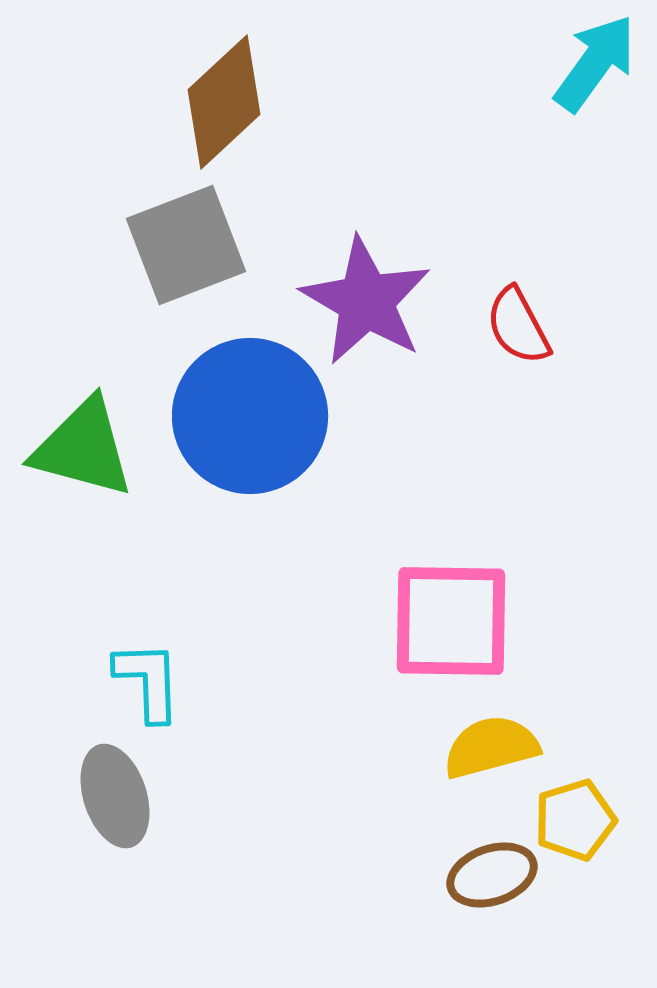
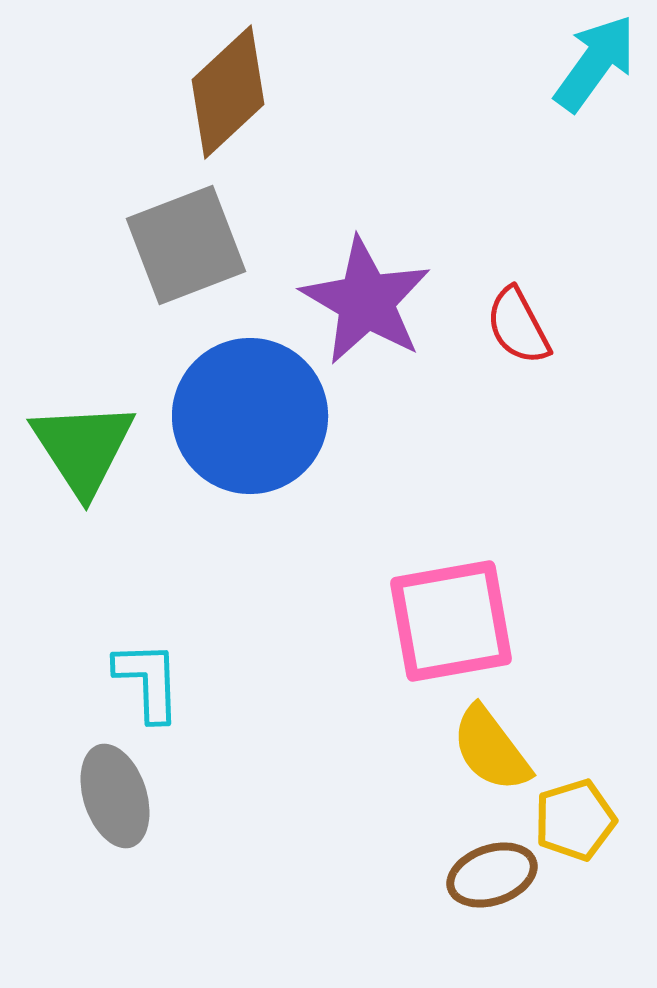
brown diamond: moved 4 px right, 10 px up
green triangle: rotated 42 degrees clockwise
pink square: rotated 11 degrees counterclockwise
yellow semicircle: moved 2 px down; rotated 112 degrees counterclockwise
